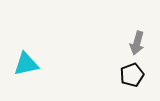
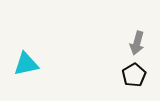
black pentagon: moved 2 px right; rotated 10 degrees counterclockwise
